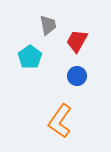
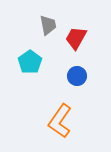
red trapezoid: moved 1 px left, 3 px up
cyan pentagon: moved 5 px down
